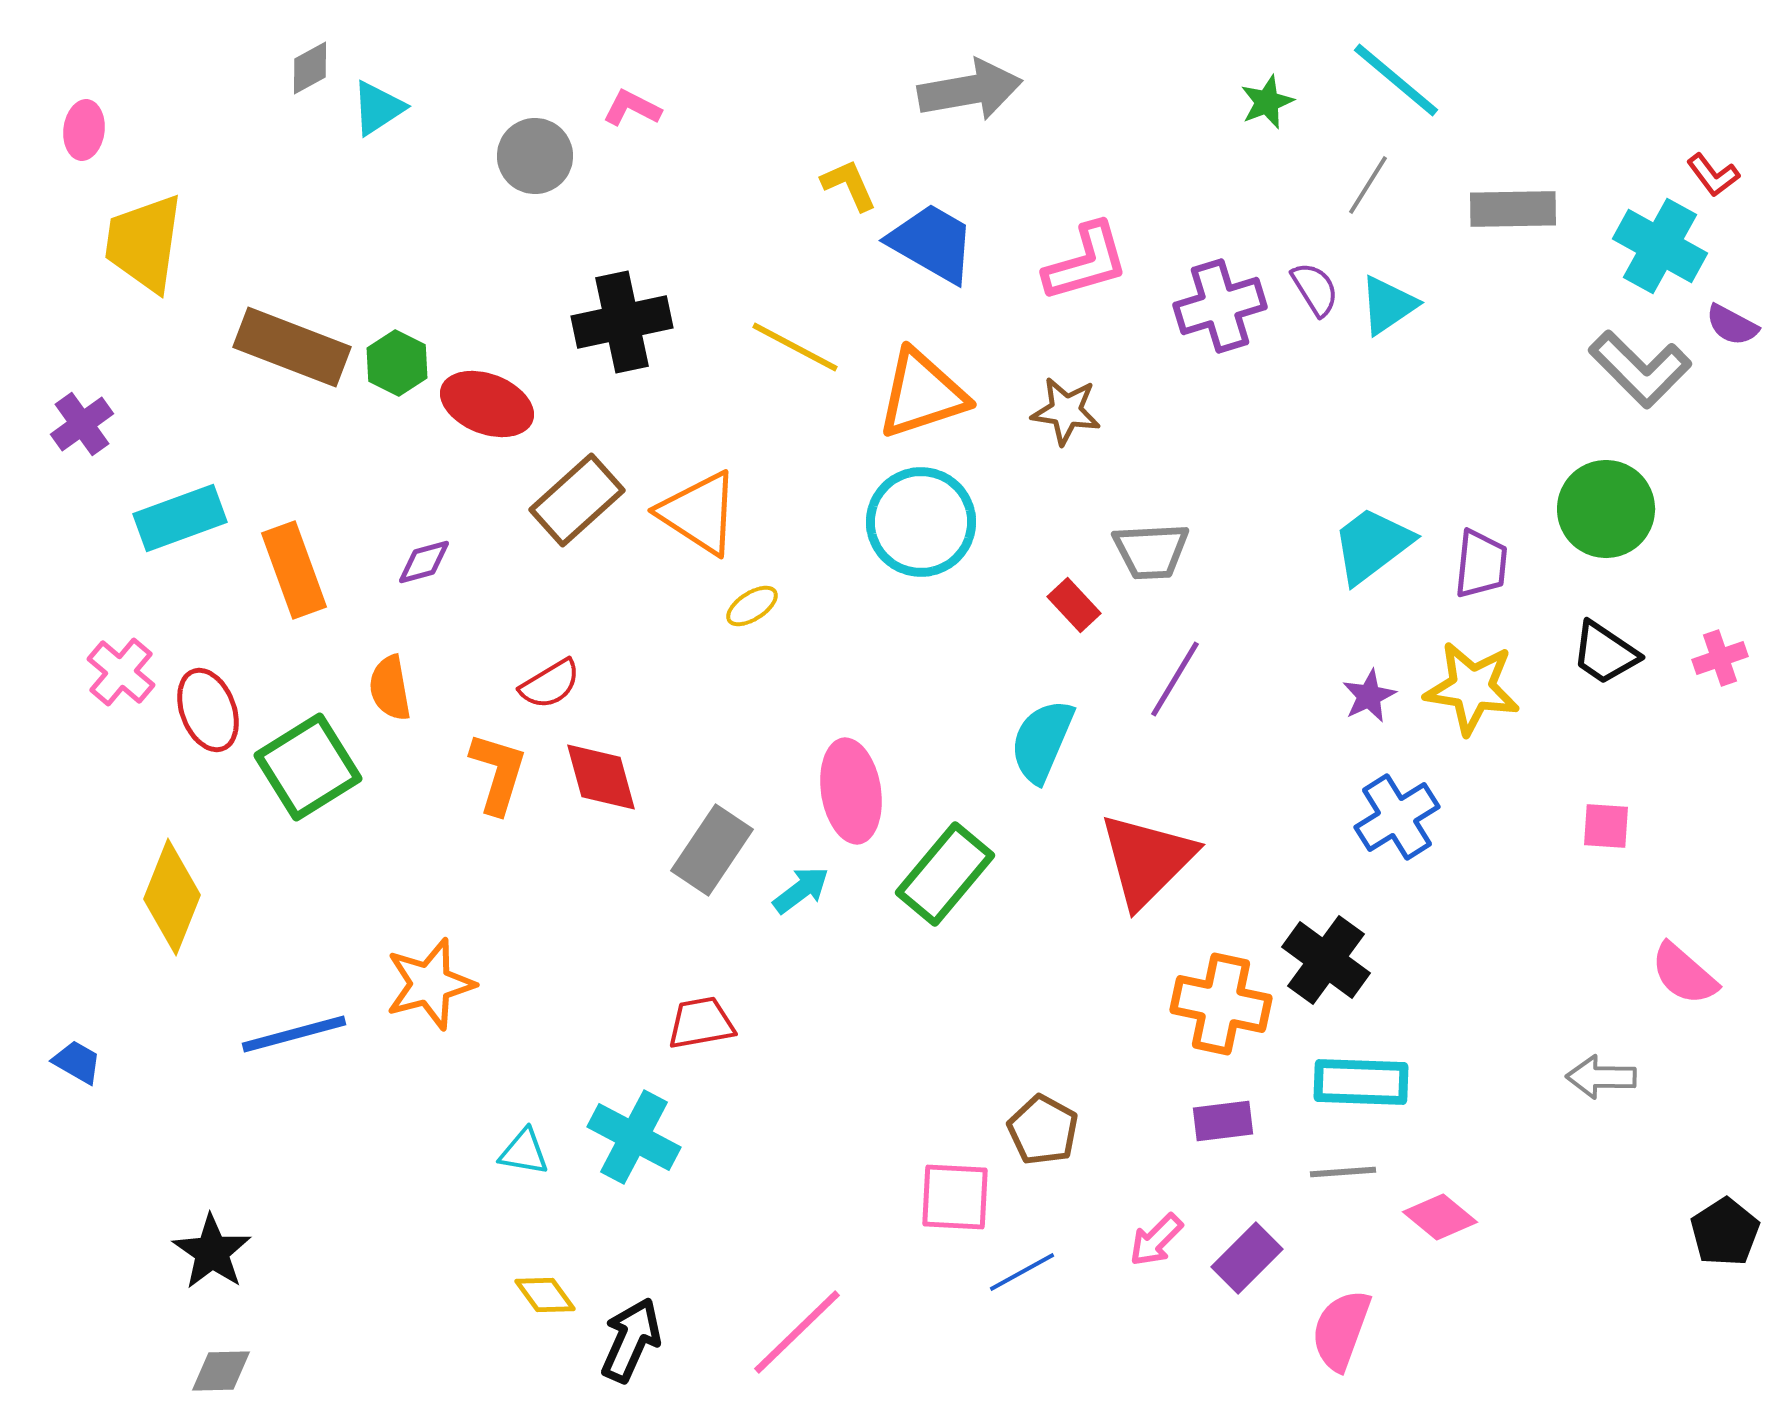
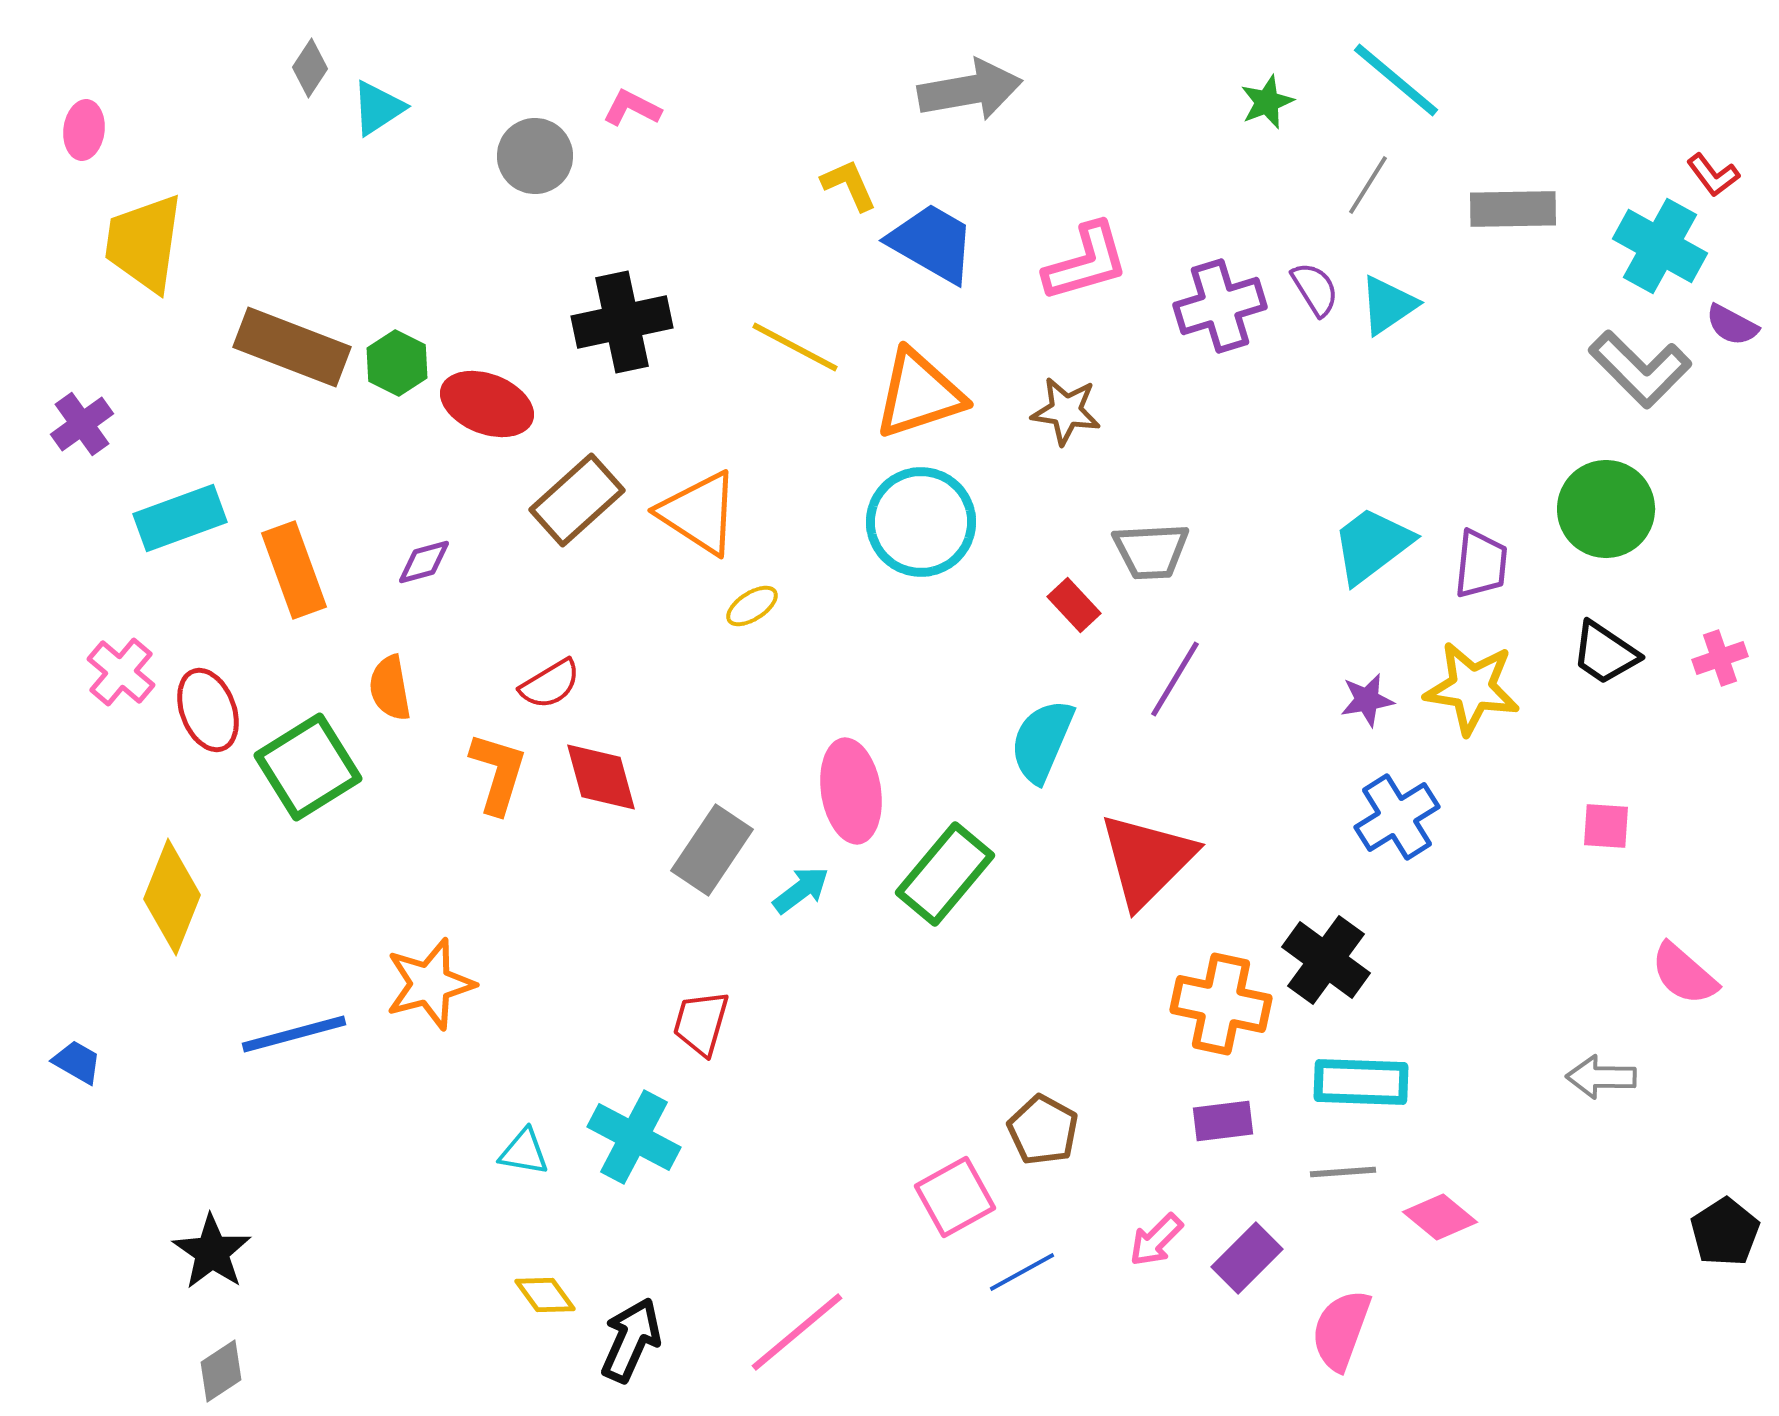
gray diamond at (310, 68): rotated 28 degrees counterclockwise
orange triangle at (922, 394): moved 3 px left
purple star at (1369, 696): moved 2 px left, 4 px down; rotated 16 degrees clockwise
red trapezoid at (701, 1023): rotated 64 degrees counterclockwise
pink square at (955, 1197): rotated 32 degrees counterclockwise
pink line at (797, 1332): rotated 4 degrees clockwise
gray diamond at (221, 1371): rotated 32 degrees counterclockwise
